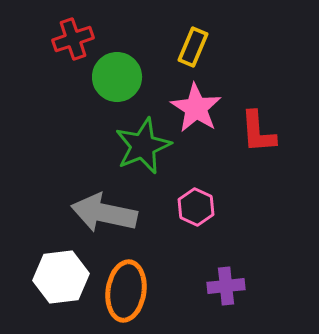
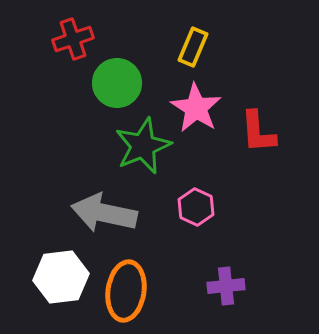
green circle: moved 6 px down
